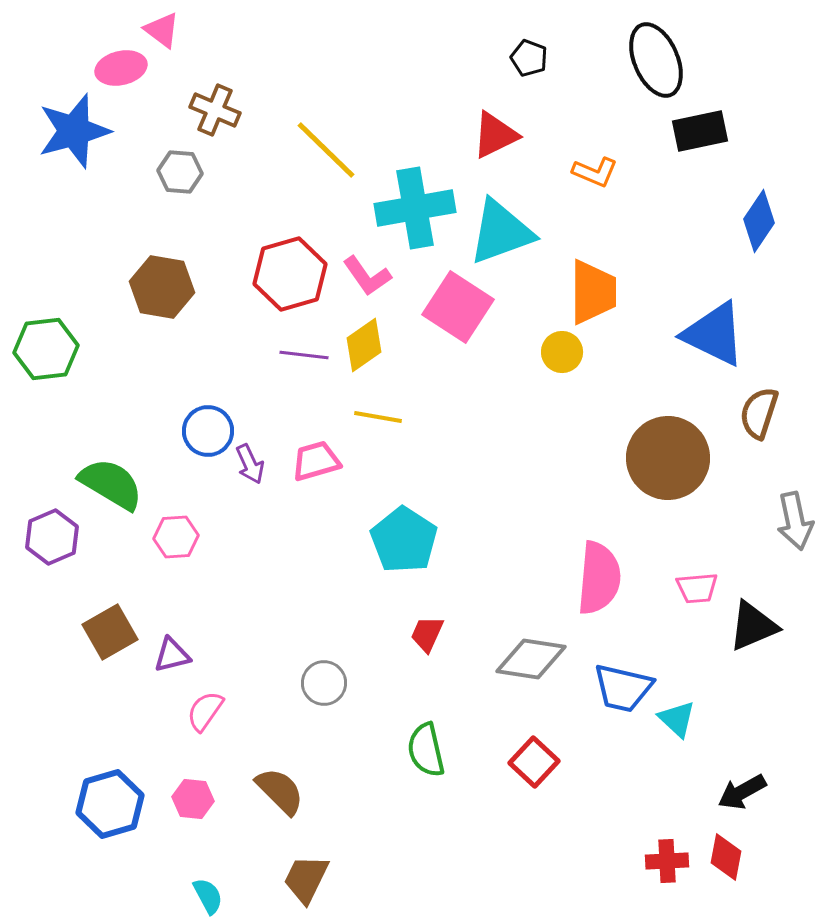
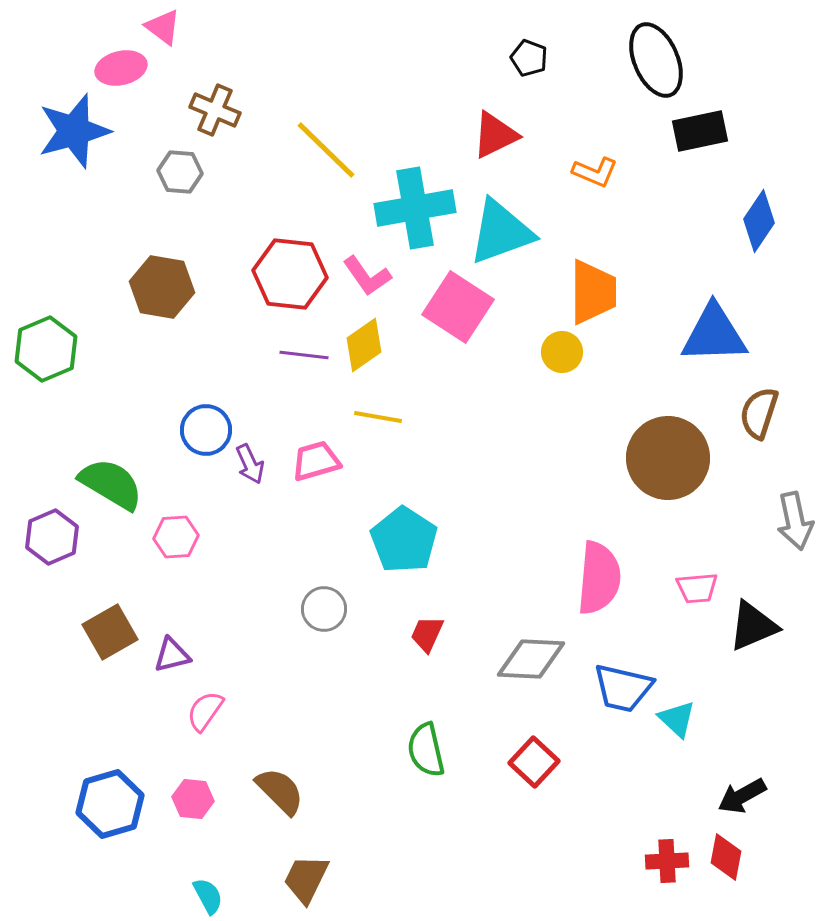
pink triangle at (162, 30): moved 1 px right, 3 px up
red hexagon at (290, 274): rotated 22 degrees clockwise
blue triangle at (714, 334): rotated 28 degrees counterclockwise
green hexagon at (46, 349): rotated 16 degrees counterclockwise
blue circle at (208, 431): moved 2 px left, 1 px up
gray diamond at (531, 659): rotated 6 degrees counterclockwise
gray circle at (324, 683): moved 74 px up
black arrow at (742, 792): moved 4 px down
